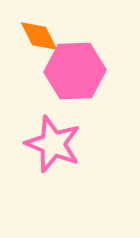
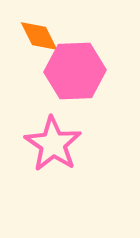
pink star: rotated 12 degrees clockwise
